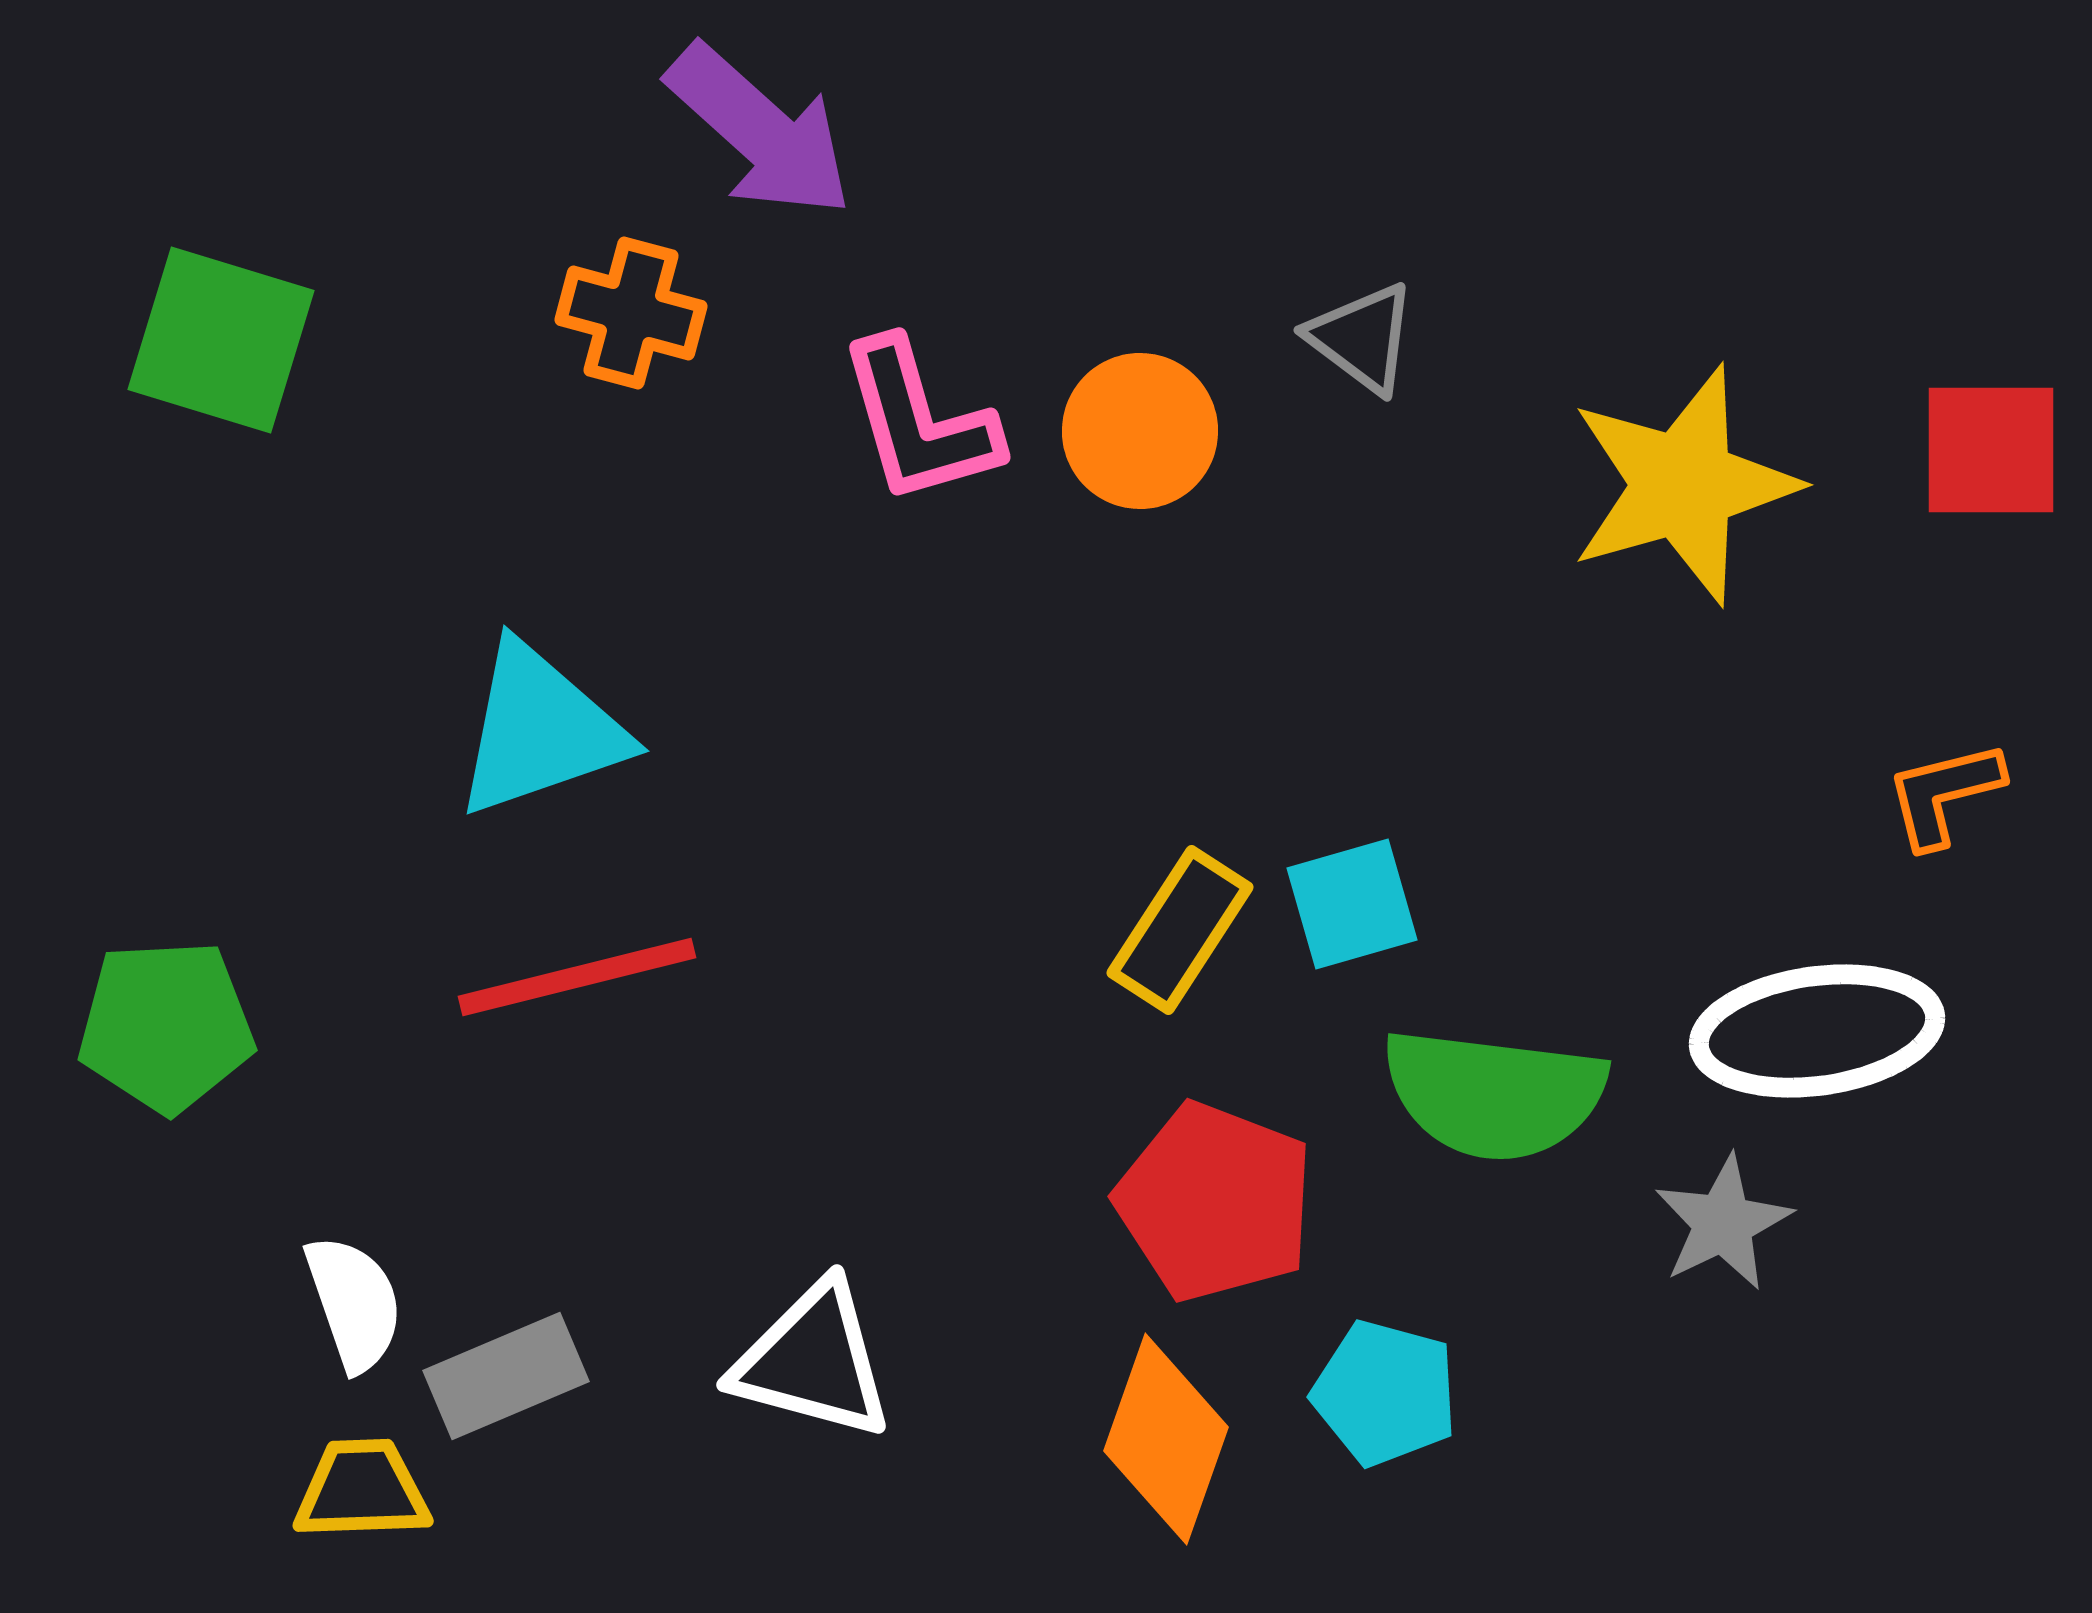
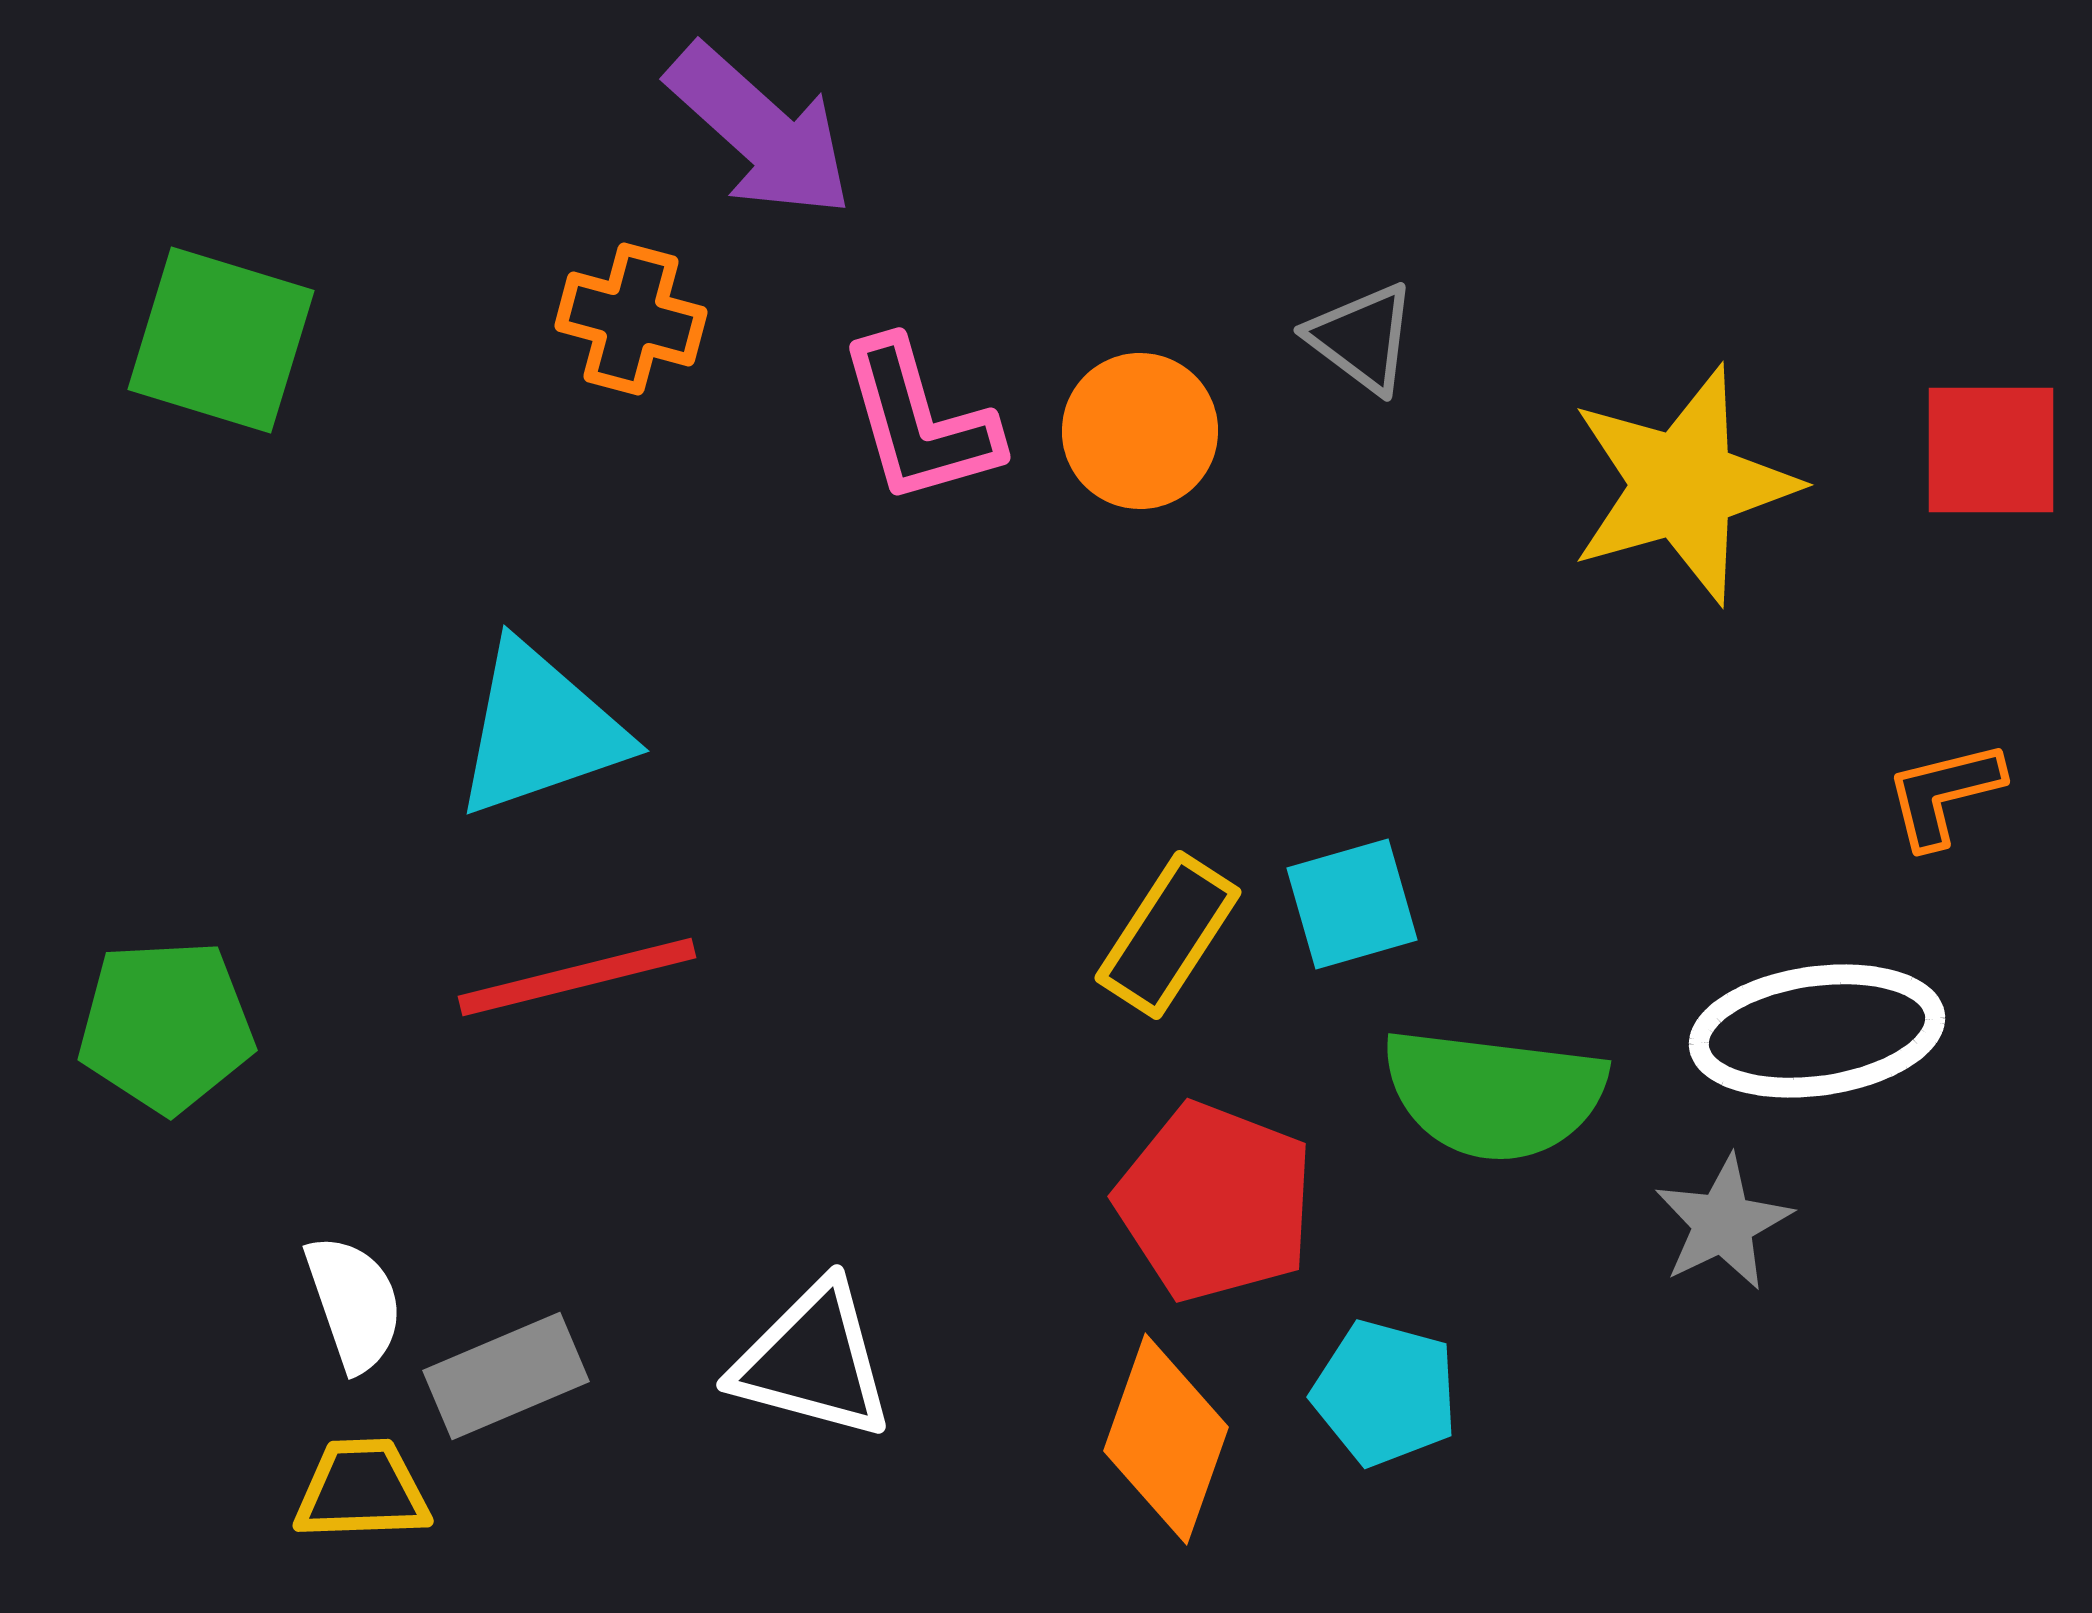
orange cross: moved 6 px down
yellow rectangle: moved 12 px left, 5 px down
